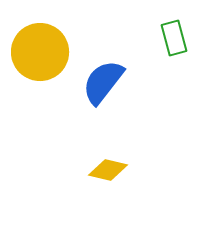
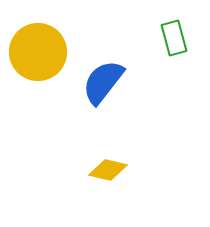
yellow circle: moved 2 px left
